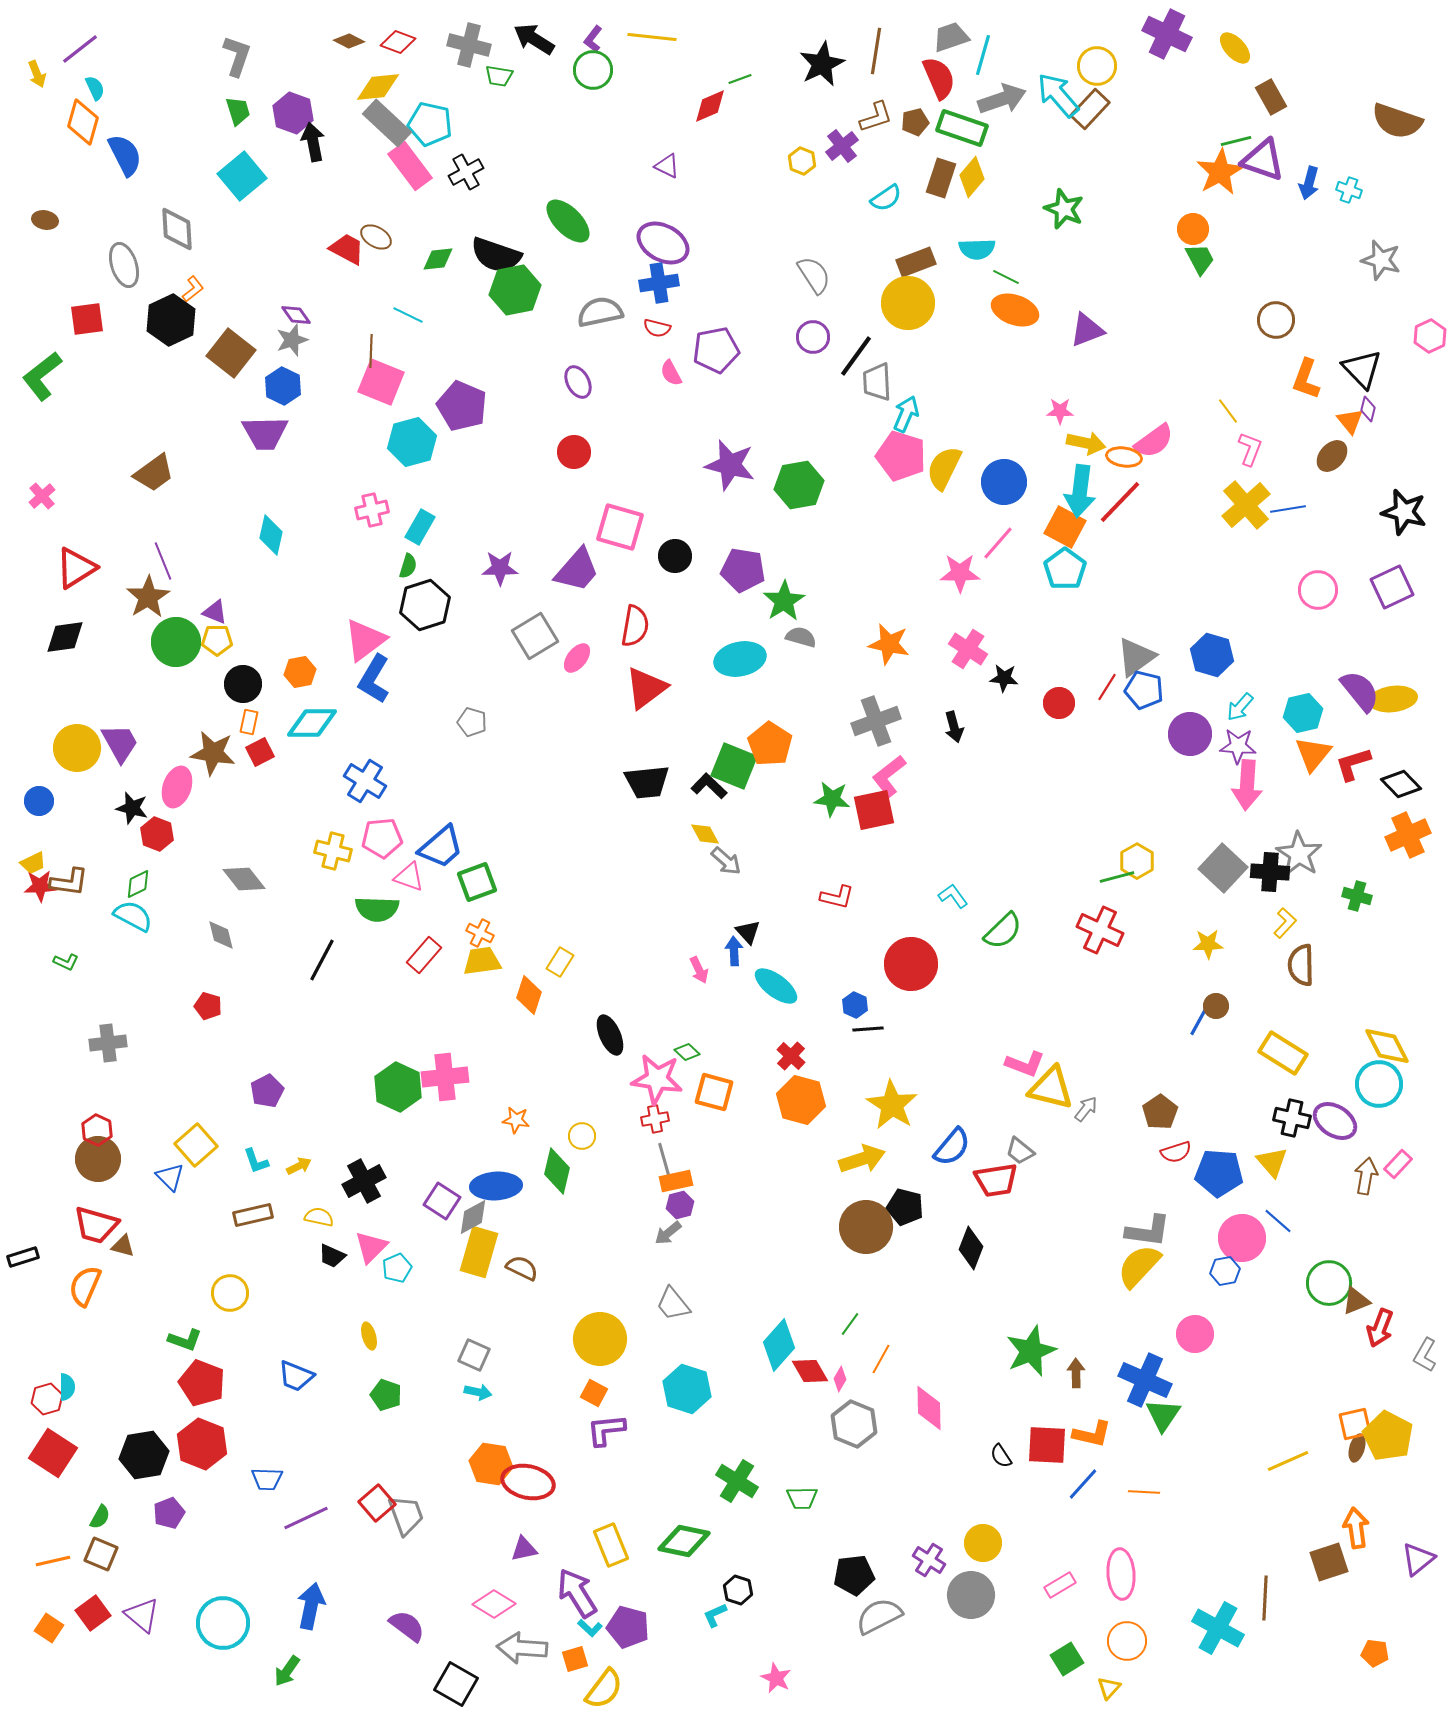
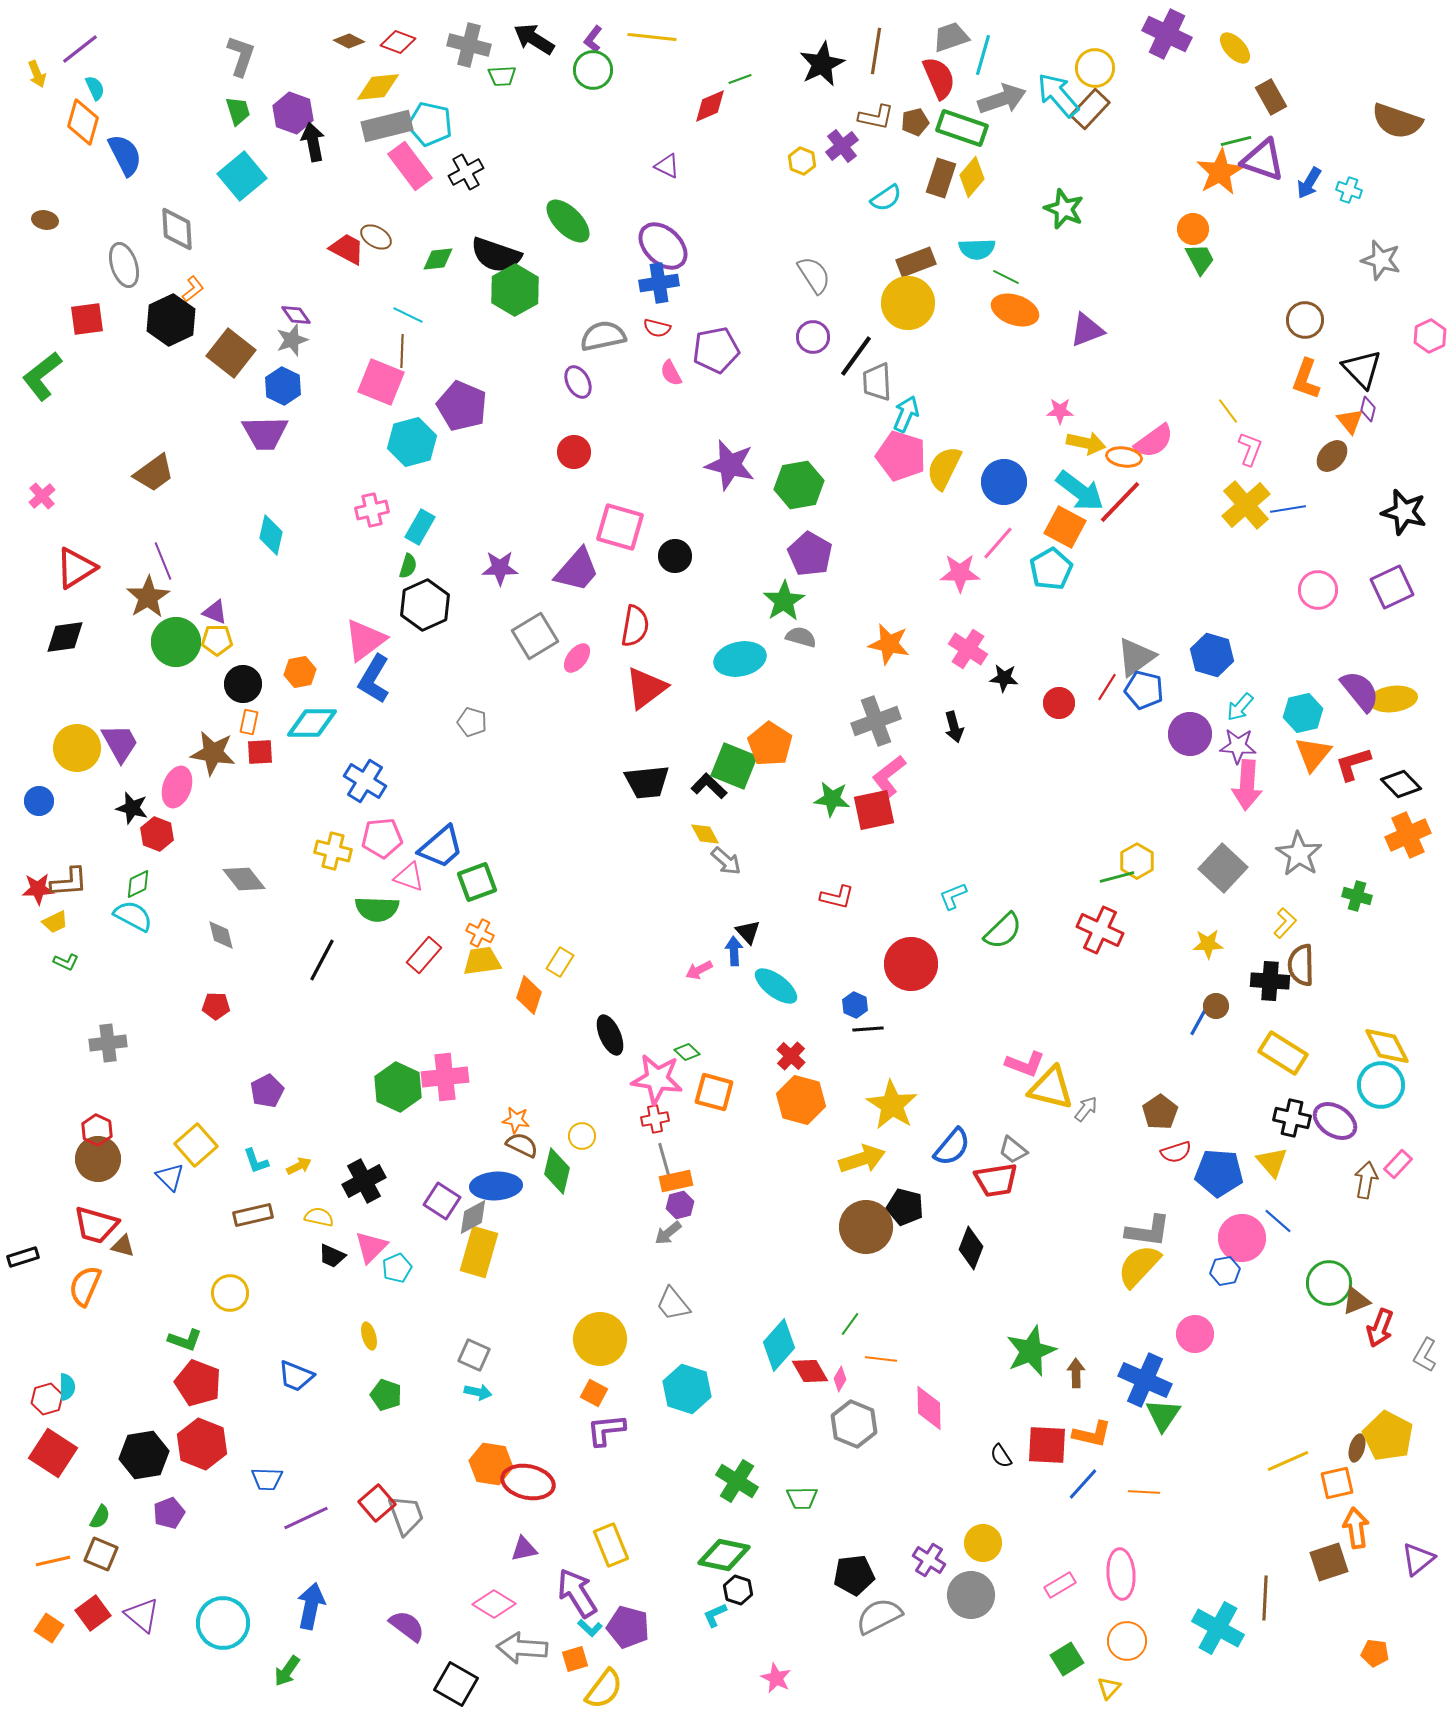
gray L-shape at (237, 56): moved 4 px right
yellow circle at (1097, 66): moved 2 px left, 2 px down
green trapezoid at (499, 76): moved 3 px right; rotated 12 degrees counterclockwise
brown L-shape at (876, 117): rotated 30 degrees clockwise
gray rectangle at (387, 123): moved 3 px down; rotated 57 degrees counterclockwise
blue arrow at (1309, 183): rotated 16 degrees clockwise
purple ellipse at (663, 243): moved 3 px down; rotated 15 degrees clockwise
green hexagon at (515, 290): rotated 18 degrees counterclockwise
gray semicircle at (600, 312): moved 3 px right, 24 px down
brown circle at (1276, 320): moved 29 px right
brown line at (371, 351): moved 31 px right
cyan arrow at (1080, 491): rotated 60 degrees counterclockwise
cyan pentagon at (1065, 569): moved 14 px left; rotated 6 degrees clockwise
purple pentagon at (743, 570): moved 67 px right, 16 px up; rotated 21 degrees clockwise
black hexagon at (425, 605): rotated 6 degrees counterclockwise
red square at (260, 752): rotated 24 degrees clockwise
yellow trapezoid at (33, 863): moved 22 px right, 59 px down
black cross at (1270, 872): moved 109 px down
brown L-shape at (69, 882): rotated 12 degrees counterclockwise
red star at (40, 886): moved 2 px left, 3 px down
cyan L-shape at (953, 896): rotated 76 degrees counterclockwise
pink arrow at (699, 970): rotated 88 degrees clockwise
red pentagon at (208, 1006): moved 8 px right; rotated 16 degrees counterclockwise
cyan circle at (1379, 1084): moved 2 px right, 1 px down
gray trapezoid at (1020, 1151): moved 7 px left, 1 px up
brown arrow at (1366, 1176): moved 4 px down
brown semicircle at (522, 1268): moved 123 px up
orange line at (881, 1359): rotated 68 degrees clockwise
red pentagon at (202, 1383): moved 4 px left
orange square at (1355, 1424): moved 18 px left, 59 px down
green diamond at (684, 1541): moved 40 px right, 14 px down
